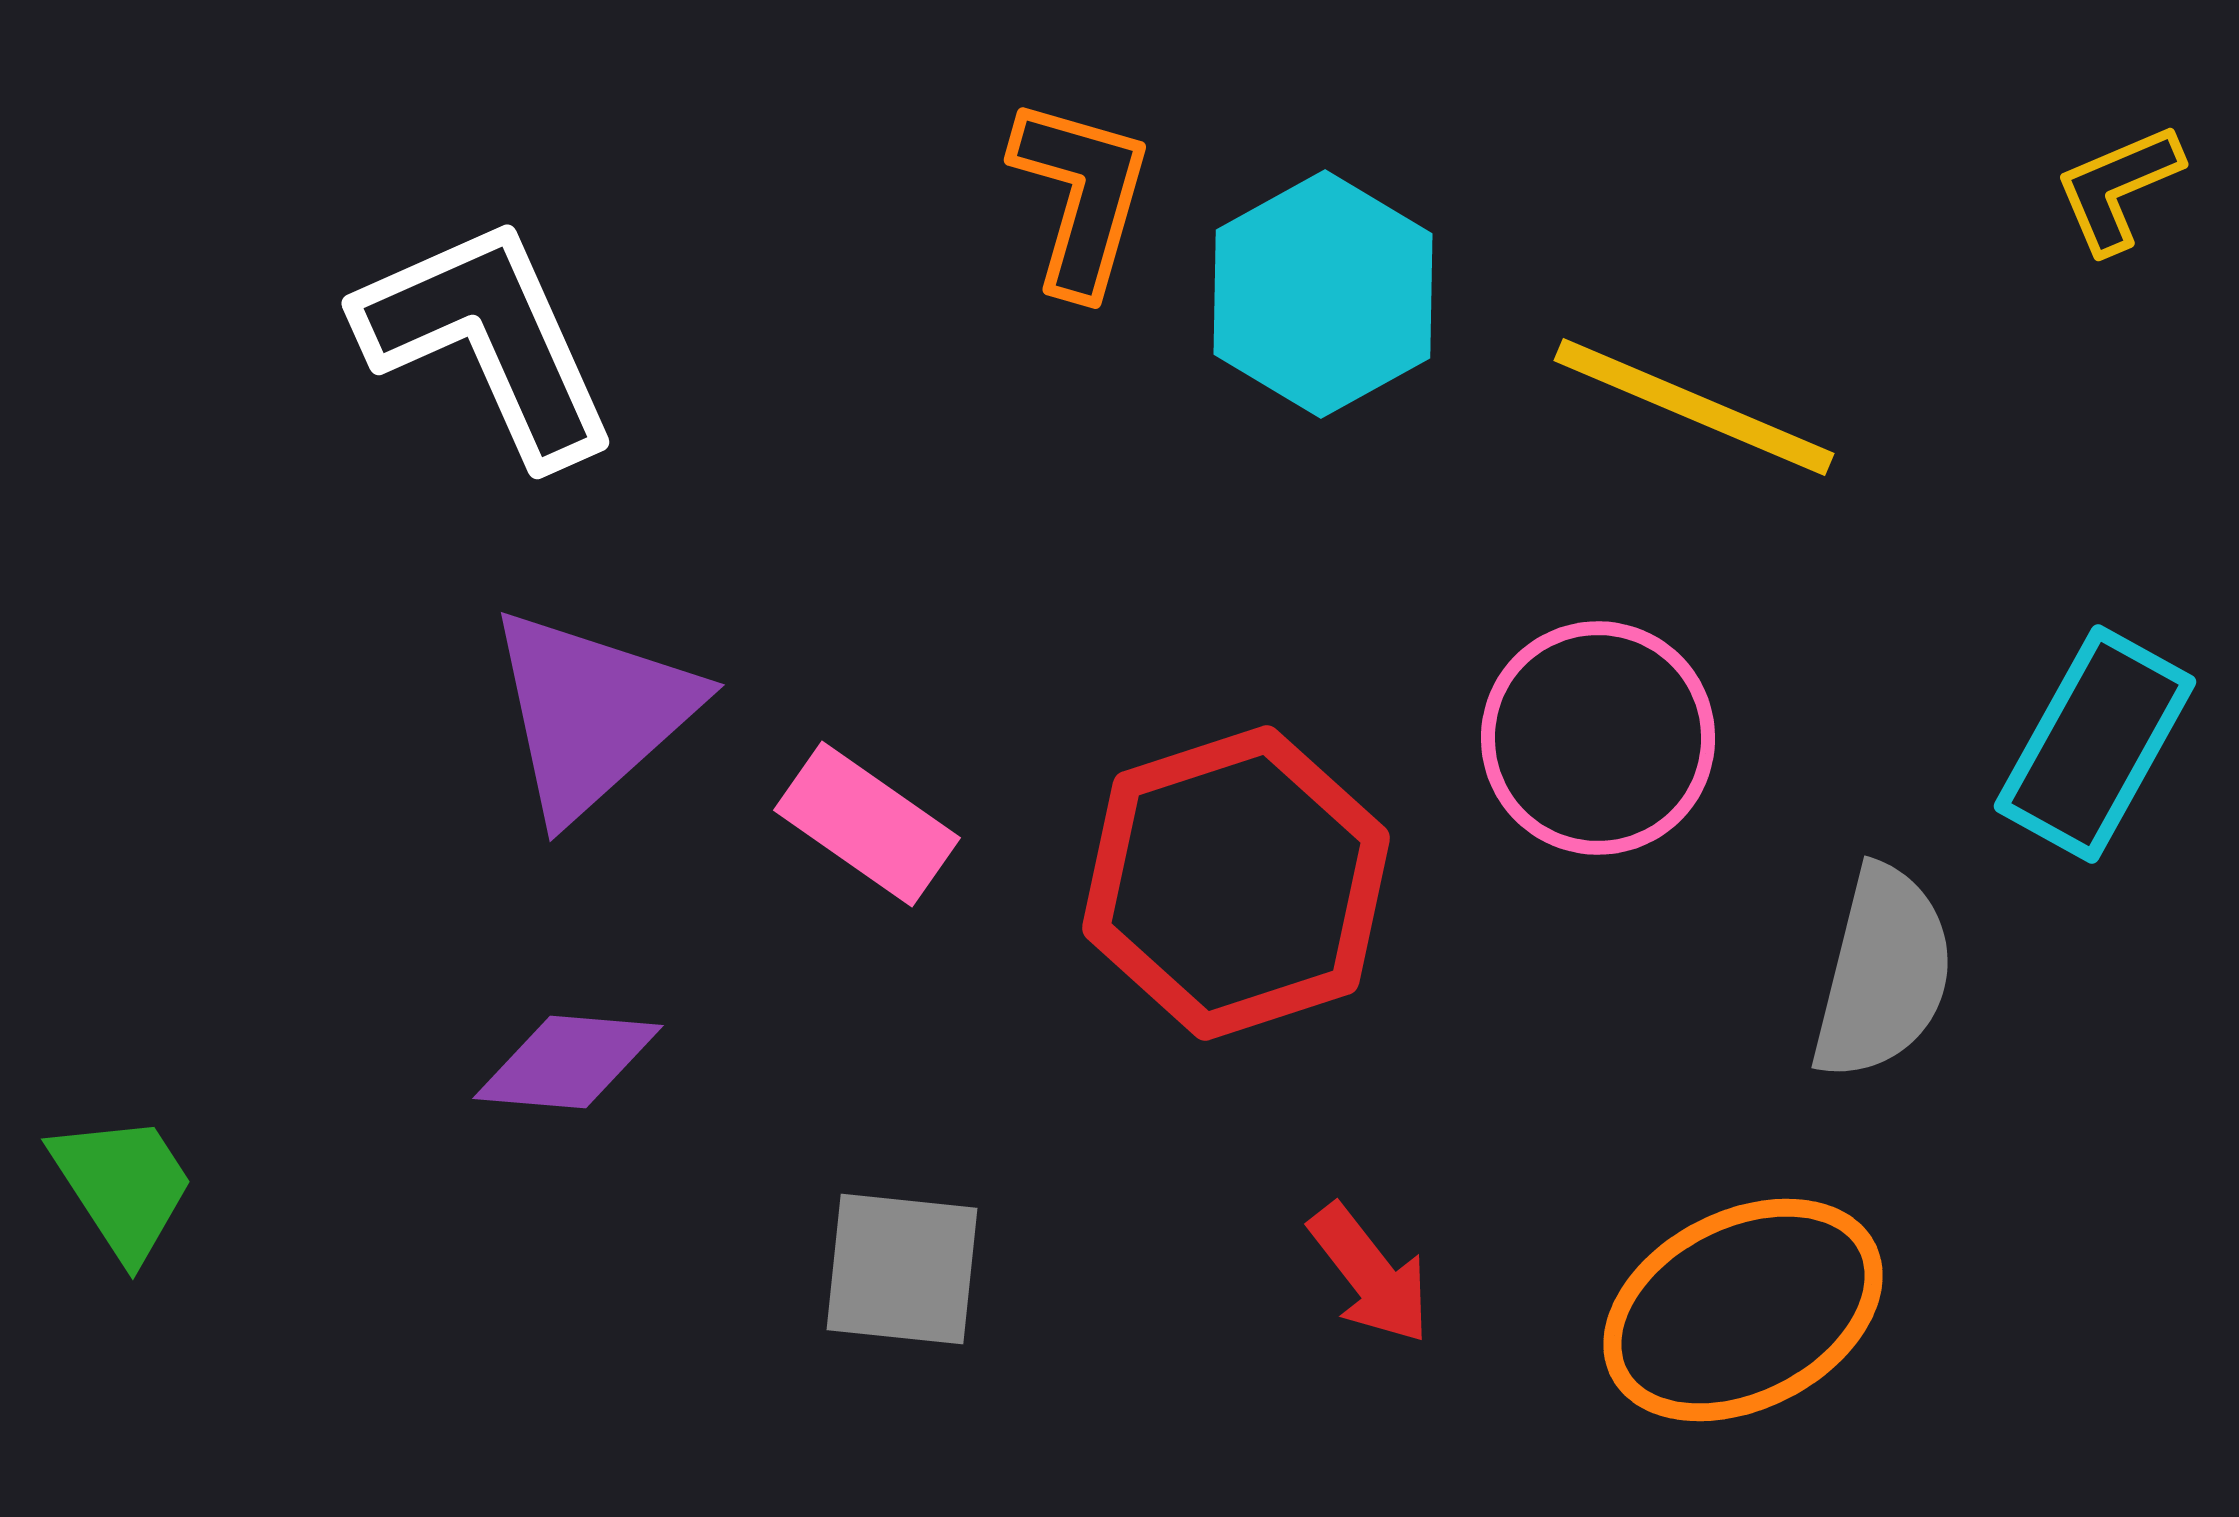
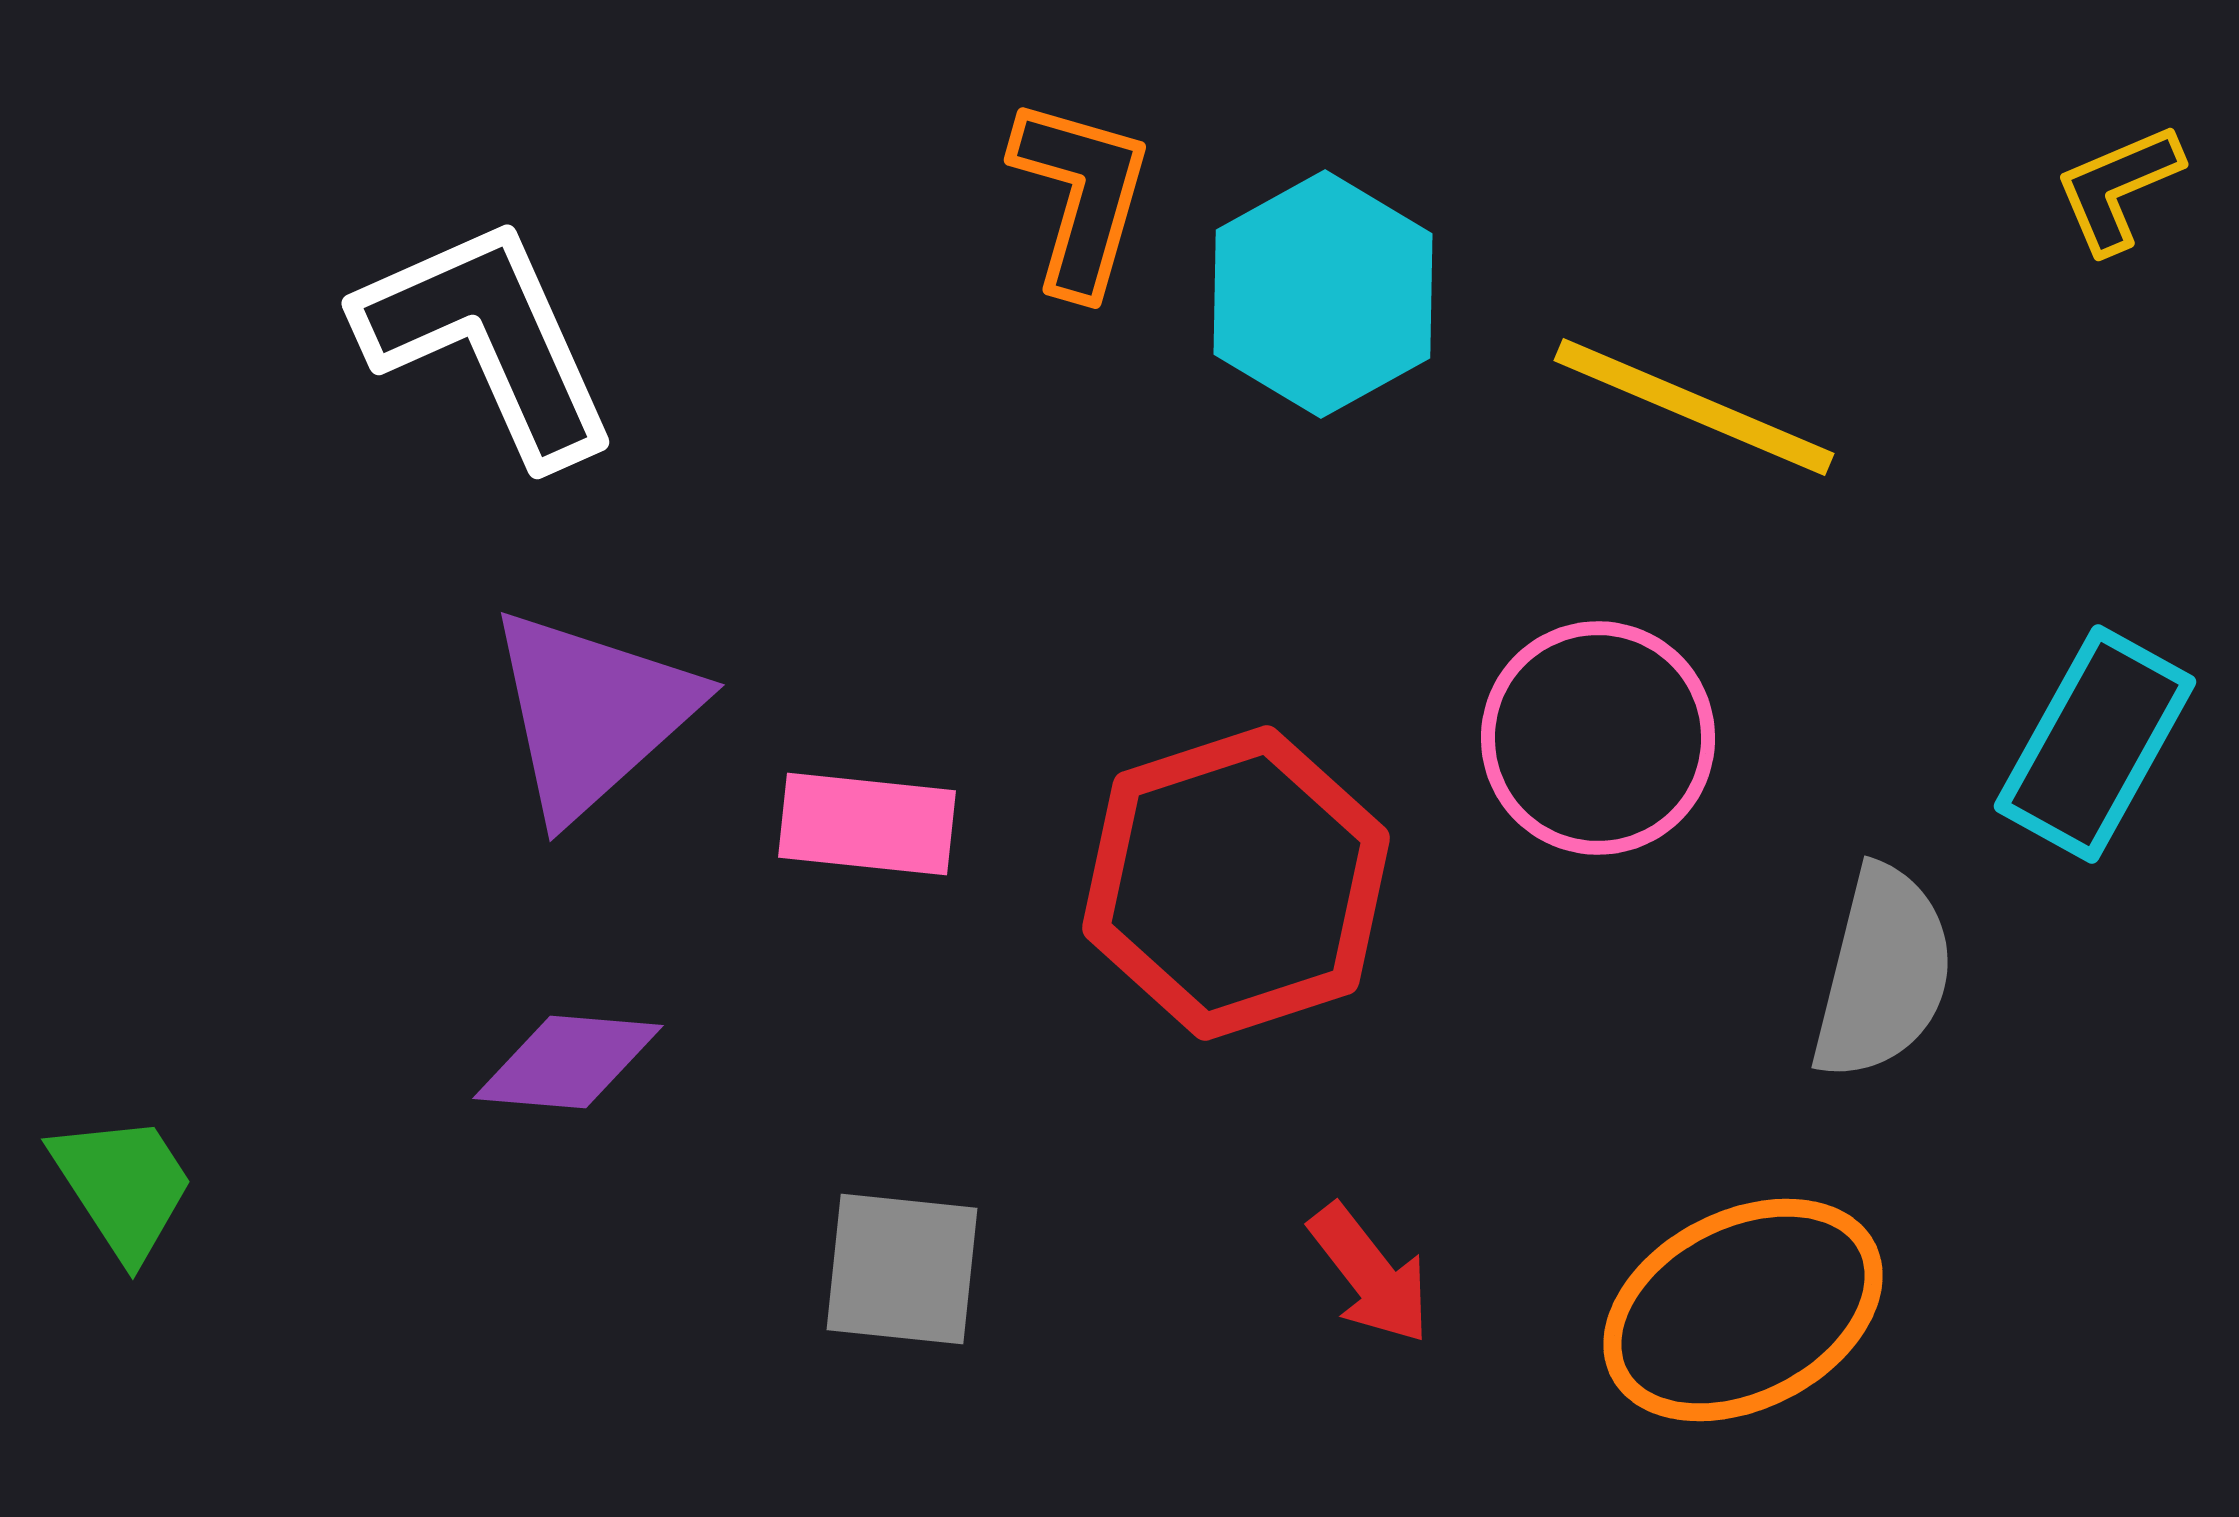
pink rectangle: rotated 29 degrees counterclockwise
